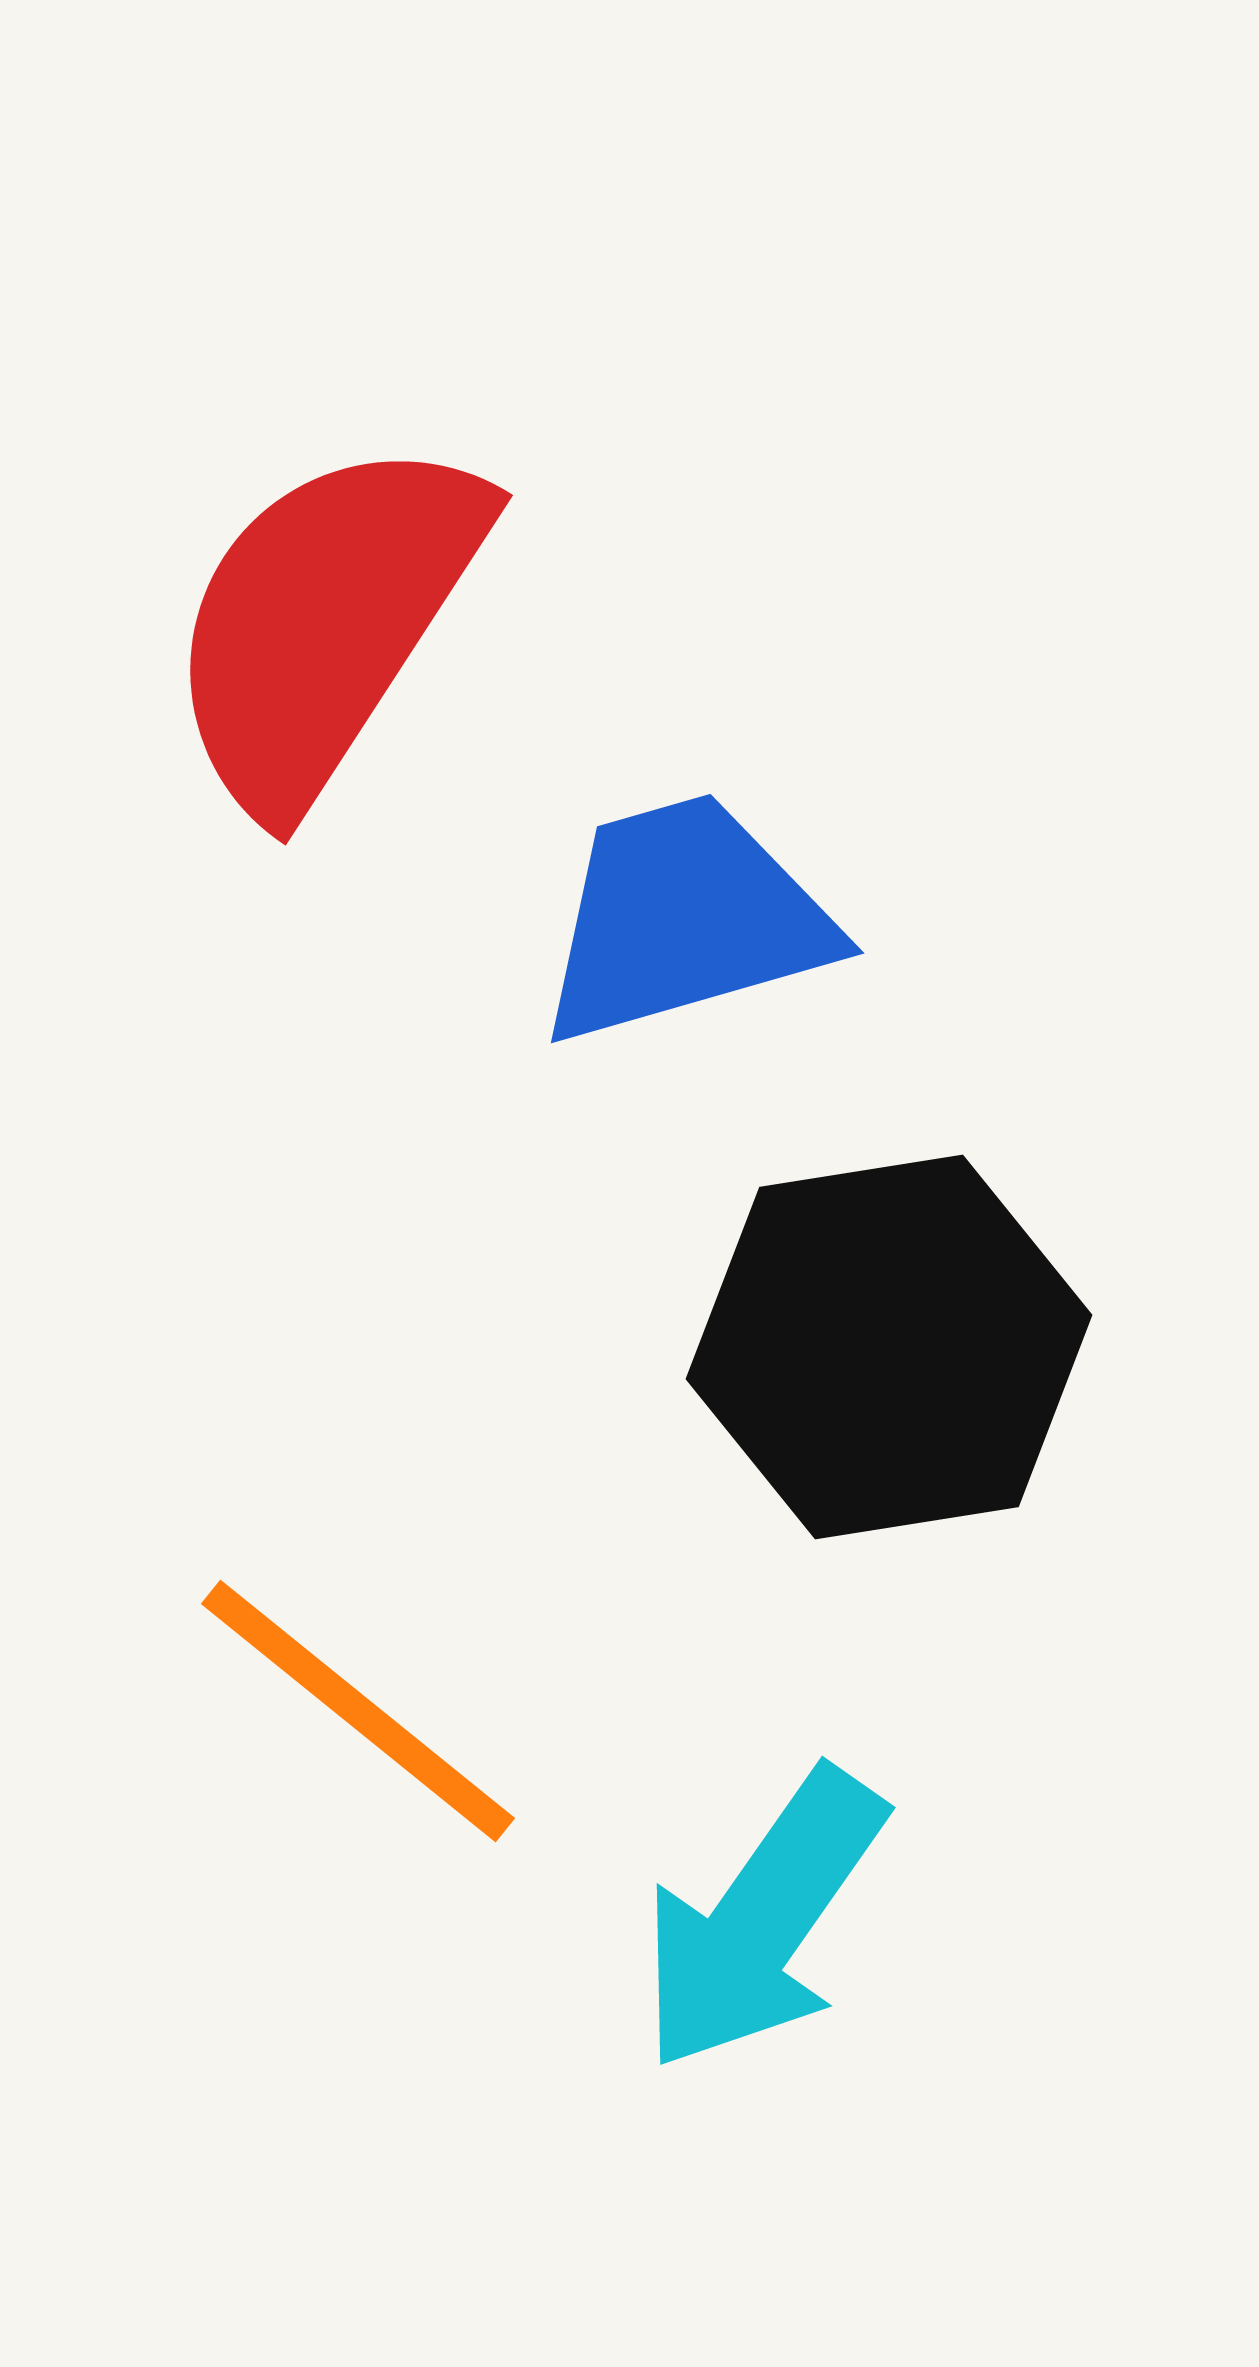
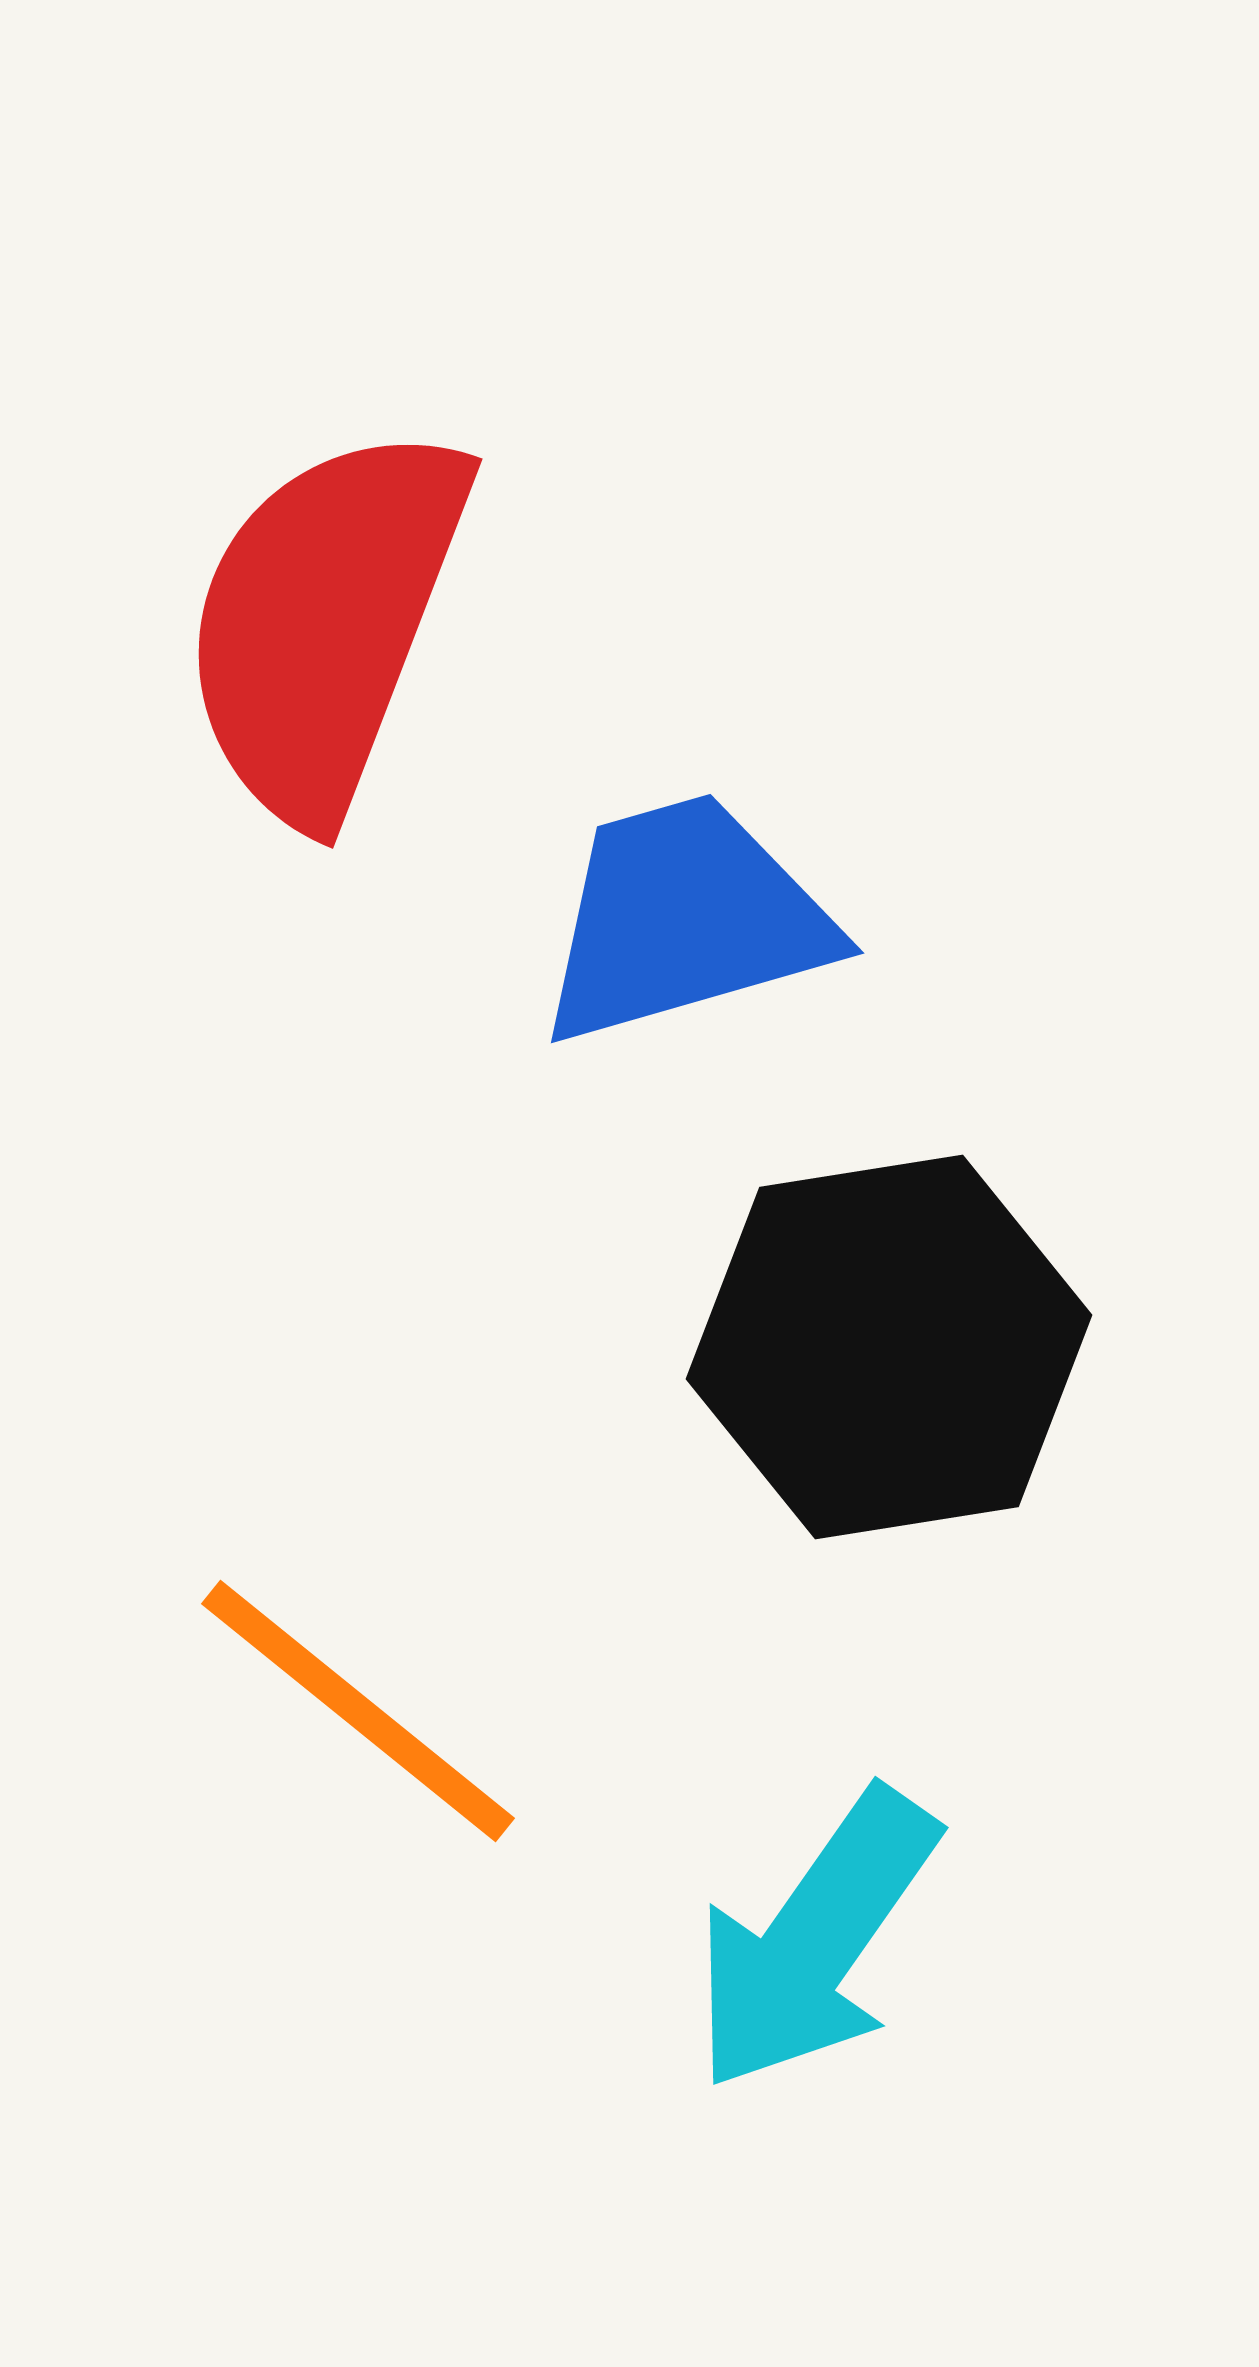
red semicircle: rotated 12 degrees counterclockwise
cyan arrow: moved 53 px right, 20 px down
